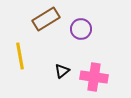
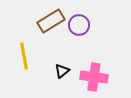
brown rectangle: moved 5 px right, 2 px down
purple circle: moved 2 px left, 4 px up
yellow line: moved 4 px right
